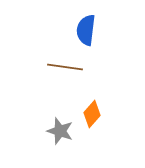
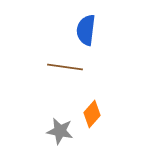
gray star: rotated 8 degrees counterclockwise
